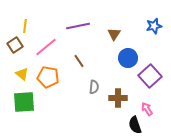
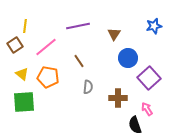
purple square: moved 1 px left, 2 px down
gray semicircle: moved 6 px left
